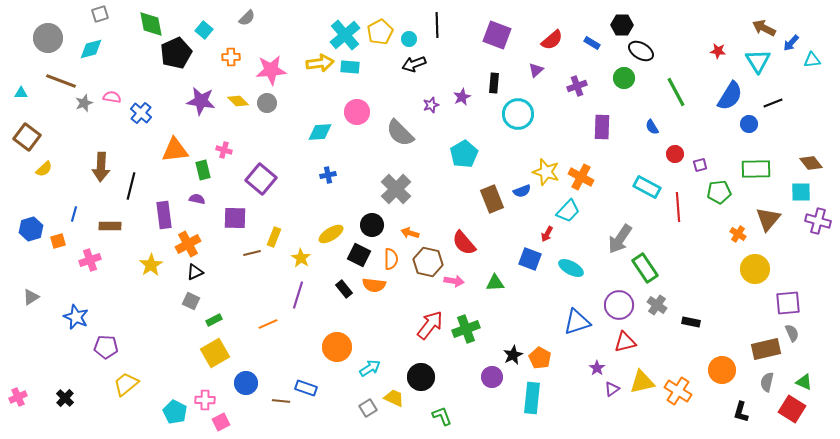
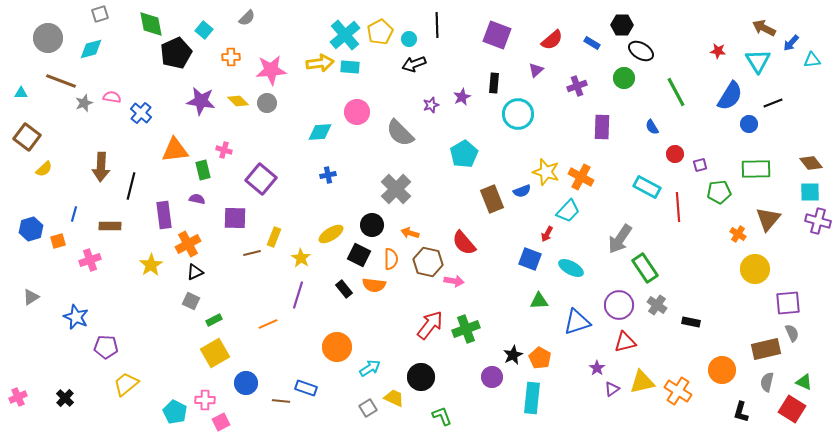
cyan square at (801, 192): moved 9 px right
green triangle at (495, 283): moved 44 px right, 18 px down
